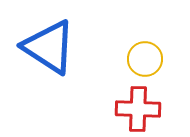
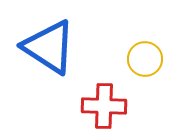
red cross: moved 34 px left, 3 px up
